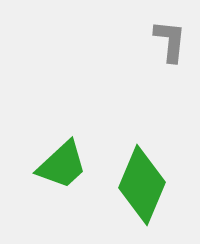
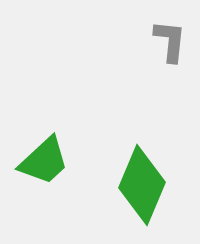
green trapezoid: moved 18 px left, 4 px up
